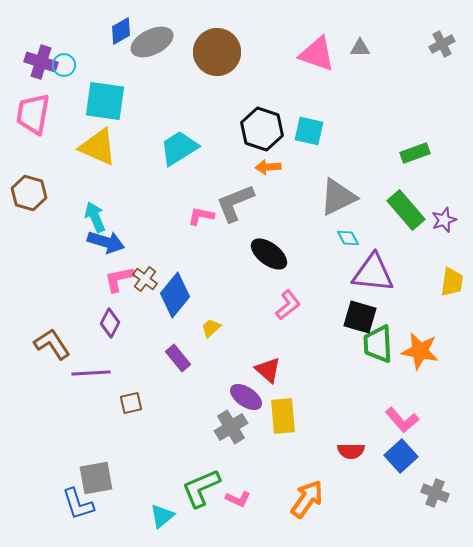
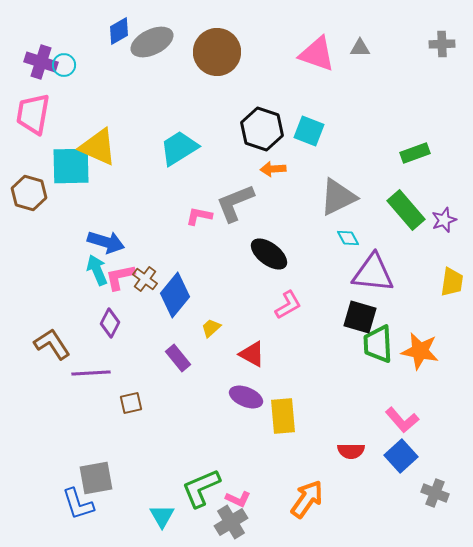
blue diamond at (121, 31): moved 2 px left
gray cross at (442, 44): rotated 25 degrees clockwise
cyan square at (105, 101): moved 34 px left, 65 px down; rotated 9 degrees counterclockwise
cyan square at (309, 131): rotated 8 degrees clockwise
orange arrow at (268, 167): moved 5 px right, 2 px down
pink L-shape at (201, 216): moved 2 px left
cyan arrow at (95, 217): moved 2 px right, 53 px down
pink L-shape at (119, 279): moved 1 px right, 2 px up
pink L-shape at (288, 305): rotated 8 degrees clockwise
red triangle at (268, 370): moved 16 px left, 16 px up; rotated 12 degrees counterclockwise
purple ellipse at (246, 397): rotated 12 degrees counterclockwise
gray cross at (231, 427): moved 95 px down
cyan triangle at (162, 516): rotated 20 degrees counterclockwise
